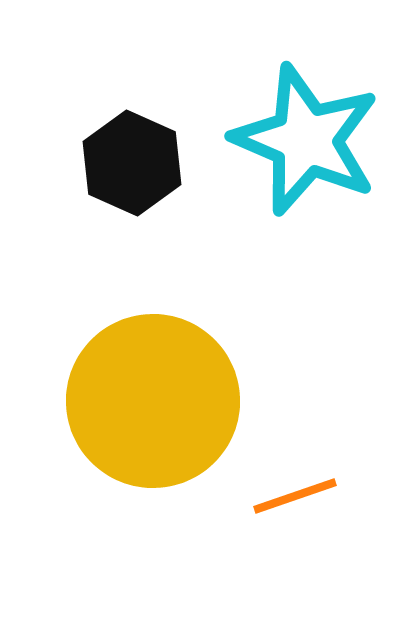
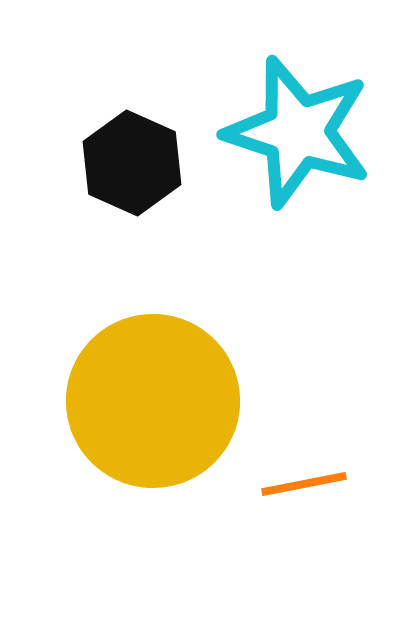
cyan star: moved 8 px left, 8 px up; rotated 5 degrees counterclockwise
orange line: moved 9 px right, 12 px up; rotated 8 degrees clockwise
